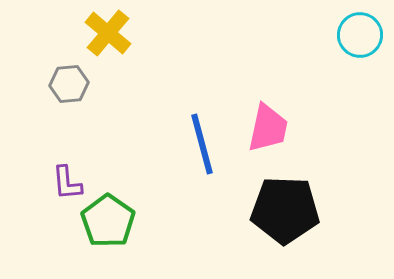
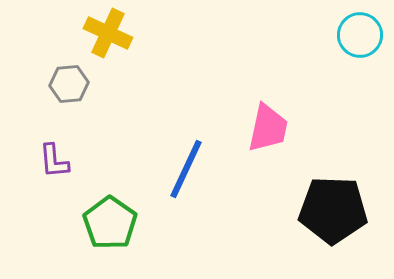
yellow cross: rotated 15 degrees counterclockwise
blue line: moved 16 px left, 25 px down; rotated 40 degrees clockwise
purple L-shape: moved 13 px left, 22 px up
black pentagon: moved 48 px right
green pentagon: moved 2 px right, 2 px down
